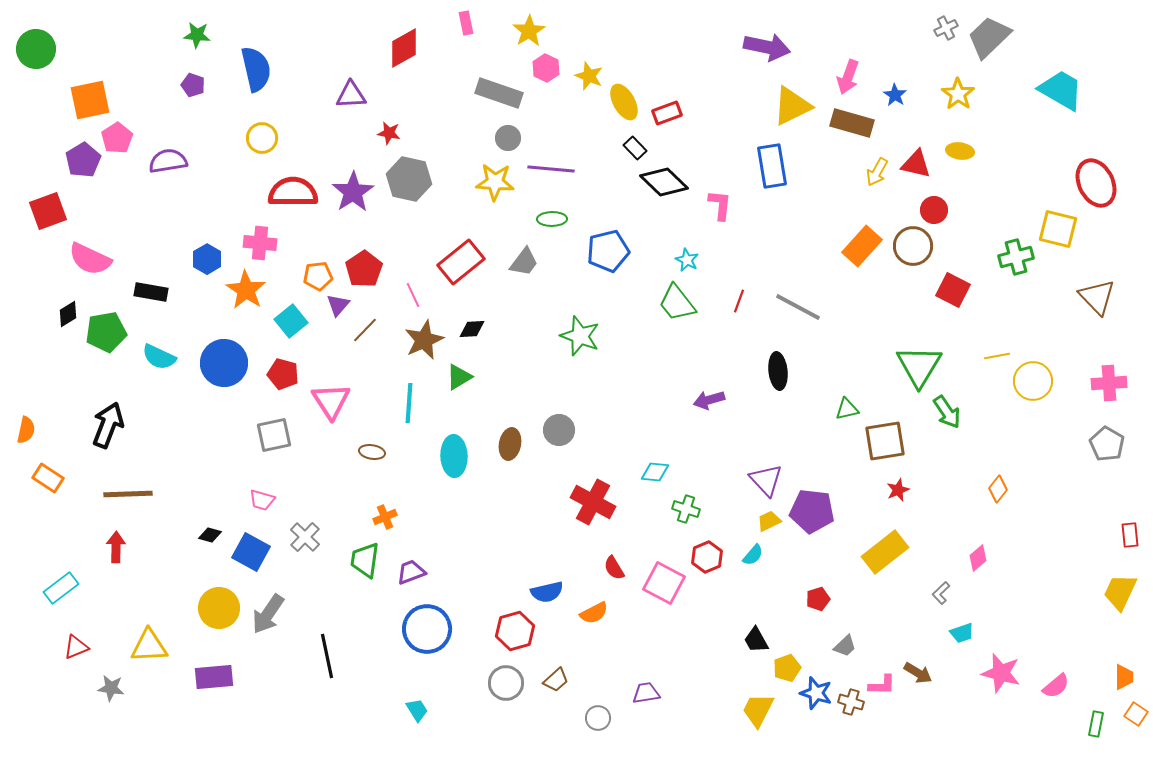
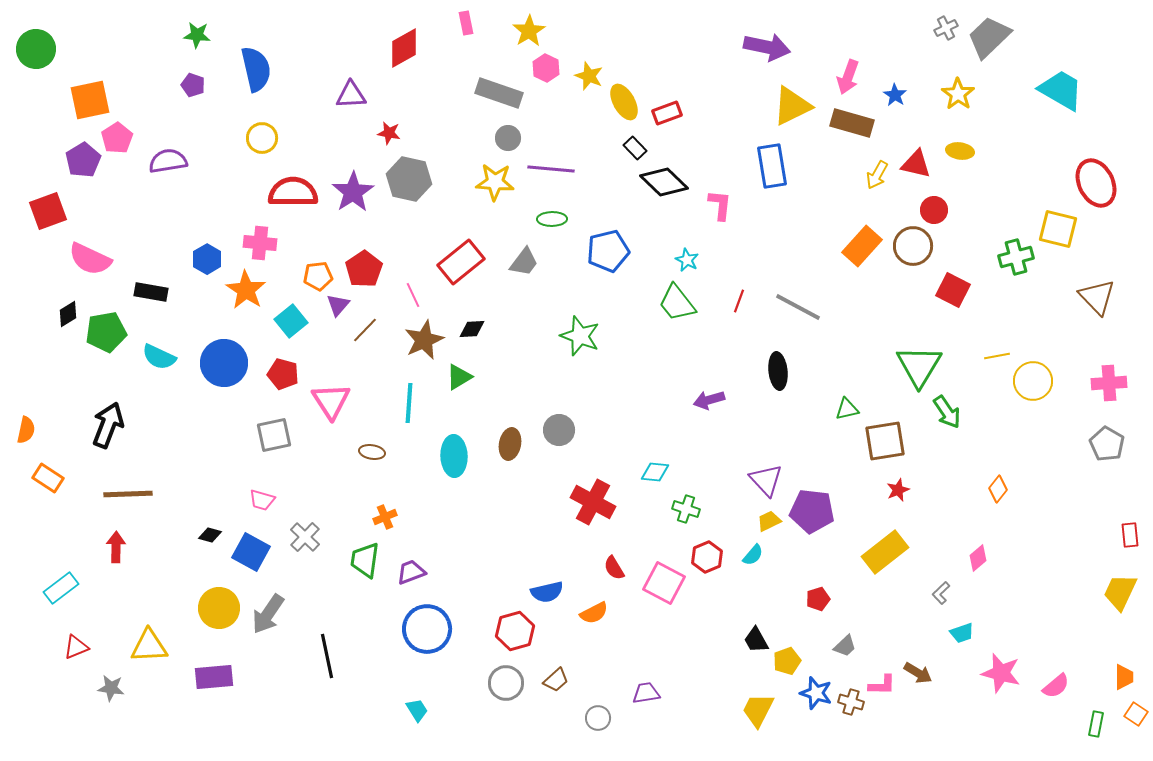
yellow arrow at (877, 172): moved 3 px down
yellow pentagon at (787, 668): moved 7 px up
